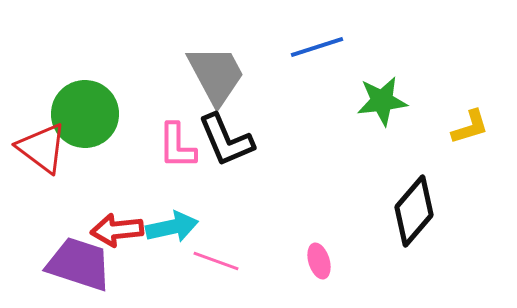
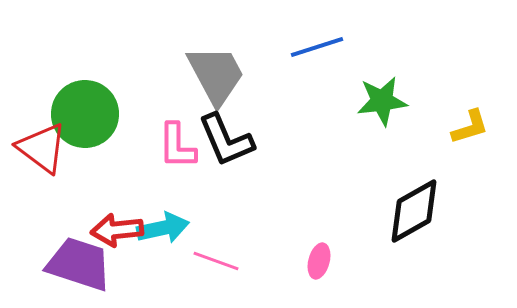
black diamond: rotated 20 degrees clockwise
cyan arrow: moved 9 px left, 1 px down
pink ellipse: rotated 32 degrees clockwise
